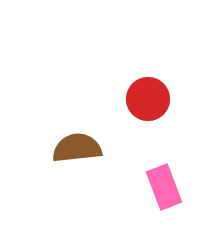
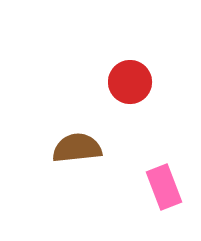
red circle: moved 18 px left, 17 px up
